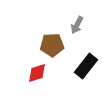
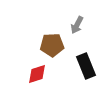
black rectangle: rotated 60 degrees counterclockwise
red diamond: moved 1 px down
